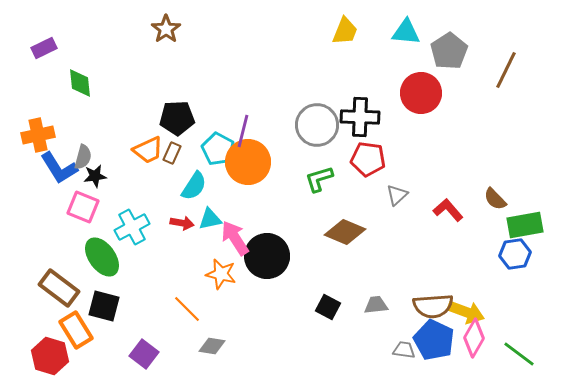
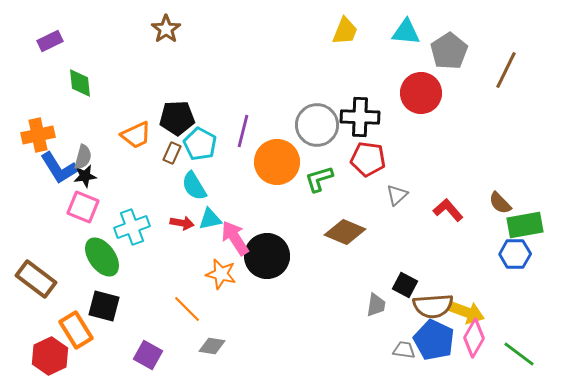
purple rectangle at (44, 48): moved 6 px right, 7 px up
cyan pentagon at (218, 149): moved 18 px left, 5 px up
orange trapezoid at (148, 150): moved 12 px left, 15 px up
orange circle at (248, 162): moved 29 px right
black star at (95, 176): moved 10 px left
cyan semicircle at (194, 186): rotated 116 degrees clockwise
brown semicircle at (495, 199): moved 5 px right, 4 px down
cyan cross at (132, 227): rotated 8 degrees clockwise
blue hexagon at (515, 254): rotated 8 degrees clockwise
brown rectangle at (59, 288): moved 23 px left, 9 px up
gray trapezoid at (376, 305): rotated 105 degrees clockwise
black square at (328, 307): moved 77 px right, 22 px up
purple square at (144, 354): moved 4 px right, 1 px down; rotated 8 degrees counterclockwise
red hexagon at (50, 356): rotated 18 degrees clockwise
